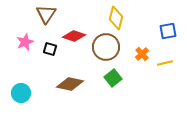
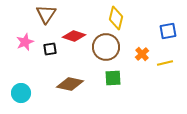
black square: rotated 24 degrees counterclockwise
green square: rotated 36 degrees clockwise
